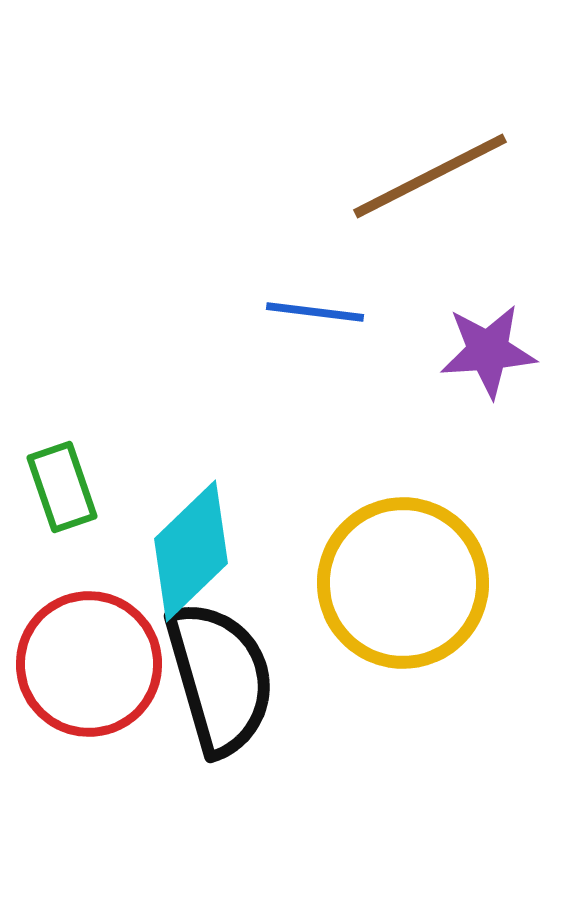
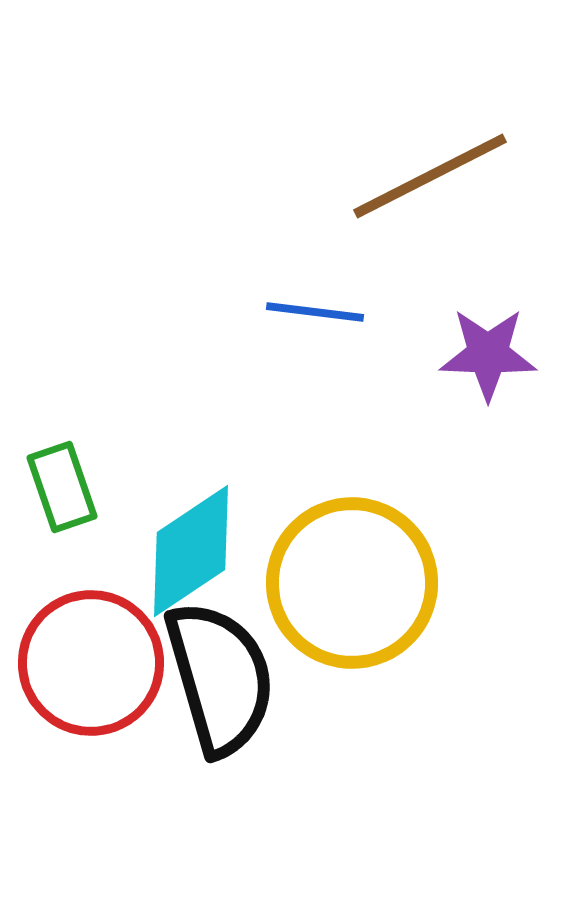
purple star: moved 3 px down; rotated 6 degrees clockwise
cyan diamond: rotated 10 degrees clockwise
yellow circle: moved 51 px left
red circle: moved 2 px right, 1 px up
